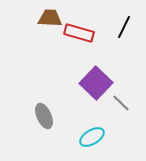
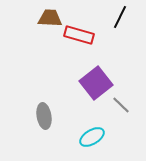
black line: moved 4 px left, 10 px up
red rectangle: moved 2 px down
purple square: rotated 8 degrees clockwise
gray line: moved 2 px down
gray ellipse: rotated 15 degrees clockwise
